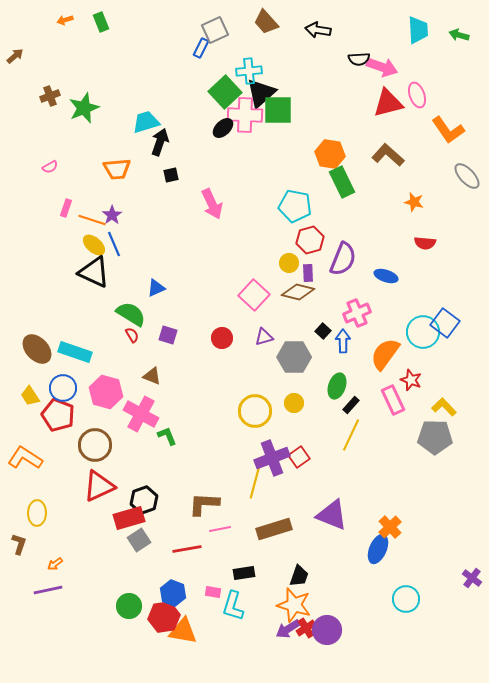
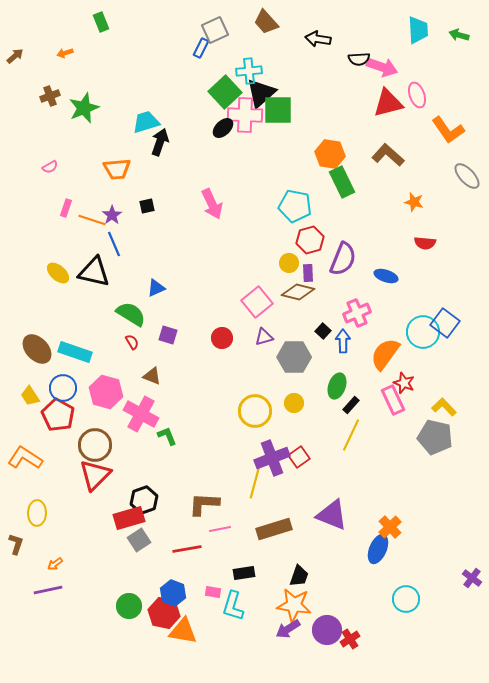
orange arrow at (65, 20): moved 33 px down
black arrow at (318, 30): moved 9 px down
black square at (171, 175): moved 24 px left, 31 px down
yellow ellipse at (94, 245): moved 36 px left, 28 px down
black triangle at (94, 272): rotated 12 degrees counterclockwise
pink square at (254, 295): moved 3 px right, 7 px down; rotated 8 degrees clockwise
red semicircle at (132, 335): moved 7 px down
red star at (411, 380): moved 7 px left, 3 px down
red pentagon at (58, 415): rotated 8 degrees clockwise
gray pentagon at (435, 437): rotated 12 degrees clockwise
red triangle at (99, 486): moved 4 px left, 11 px up; rotated 20 degrees counterclockwise
brown L-shape at (19, 544): moved 3 px left
orange star at (294, 605): rotated 8 degrees counterclockwise
red hexagon at (164, 617): moved 4 px up; rotated 20 degrees clockwise
red cross at (306, 628): moved 44 px right, 11 px down
